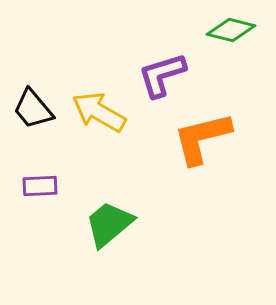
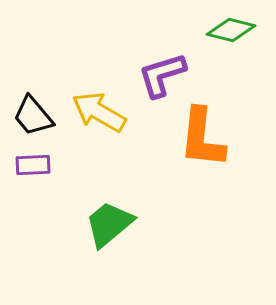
black trapezoid: moved 7 px down
orange L-shape: rotated 70 degrees counterclockwise
purple rectangle: moved 7 px left, 21 px up
